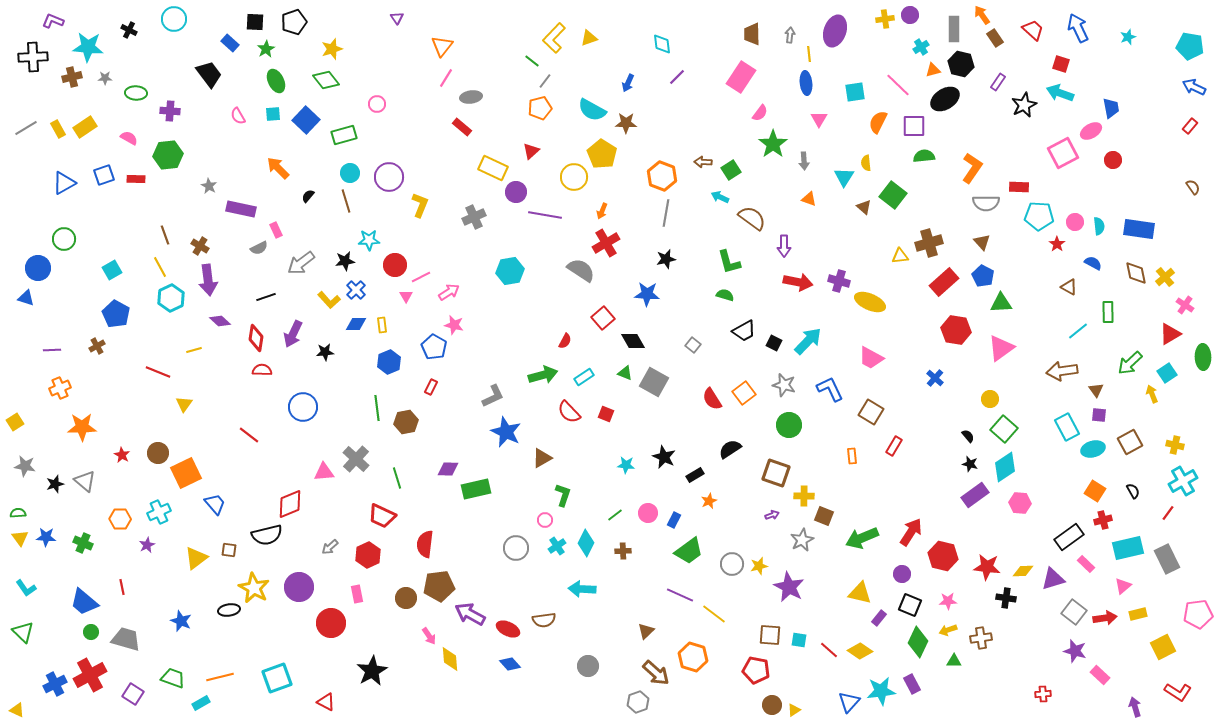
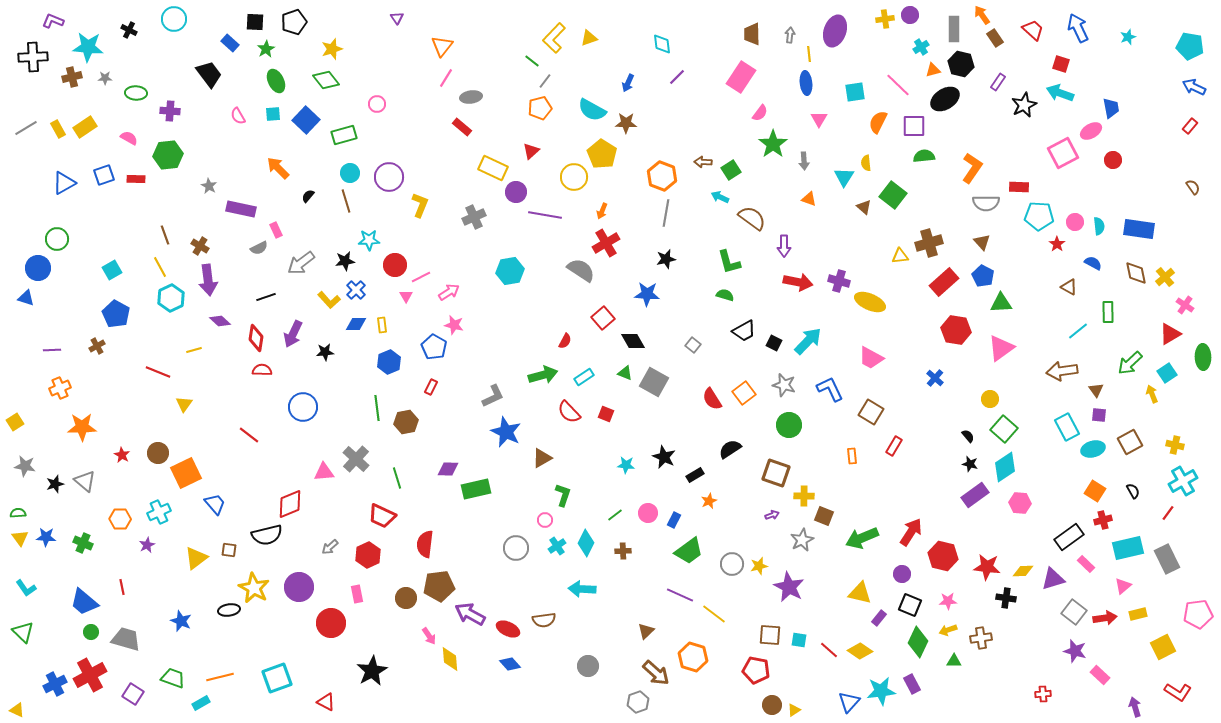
green circle at (64, 239): moved 7 px left
